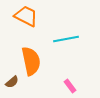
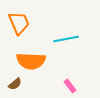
orange trapezoid: moved 7 px left, 7 px down; rotated 40 degrees clockwise
orange semicircle: rotated 104 degrees clockwise
brown semicircle: moved 3 px right, 2 px down
